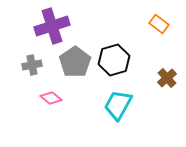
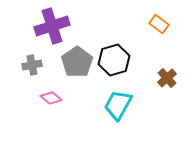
gray pentagon: moved 2 px right
